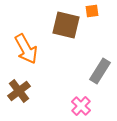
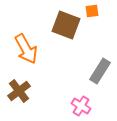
brown square: rotated 8 degrees clockwise
pink cross: rotated 12 degrees counterclockwise
